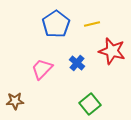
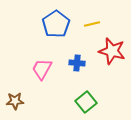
blue cross: rotated 35 degrees counterclockwise
pink trapezoid: rotated 15 degrees counterclockwise
green square: moved 4 px left, 2 px up
